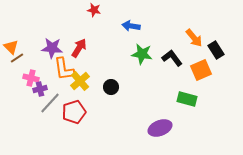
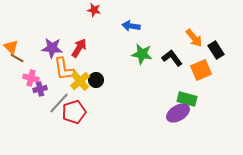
brown line: rotated 64 degrees clockwise
black circle: moved 15 px left, 7 px up
gray line: moved 9 px right
purple ellipse: moved 18 px right, 15 px up; rotated 10 degrees counterclockwise
